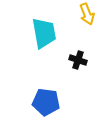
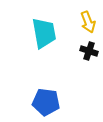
yellow arrow: moved 1 px right, 8 px down
black cross: moved 11 px right, 9 px up
